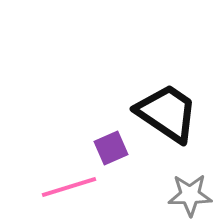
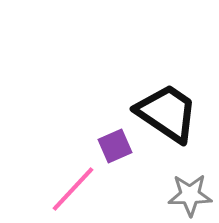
purple square: moved 4 px right, 2 px up
pink line: moved 4 px right, 2 px down; rotated 30 degrees counterclockwise
